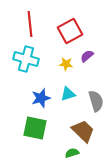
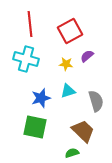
cyan triangle: moved 3 px up
green square: moved 1 px up
